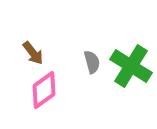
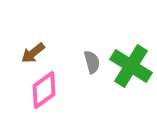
brown arrow: rotated 90 degrees clockwise
